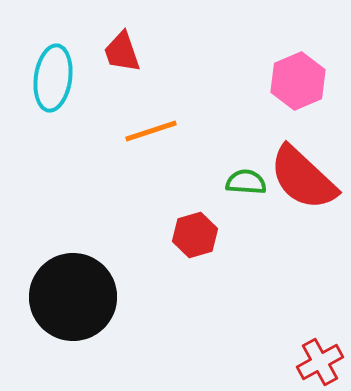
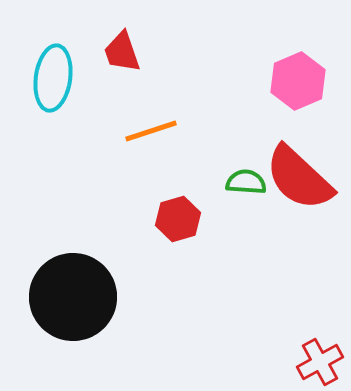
red semicircle: moved 4 px left
red hexagon: moved 17 px left, 16 px up
